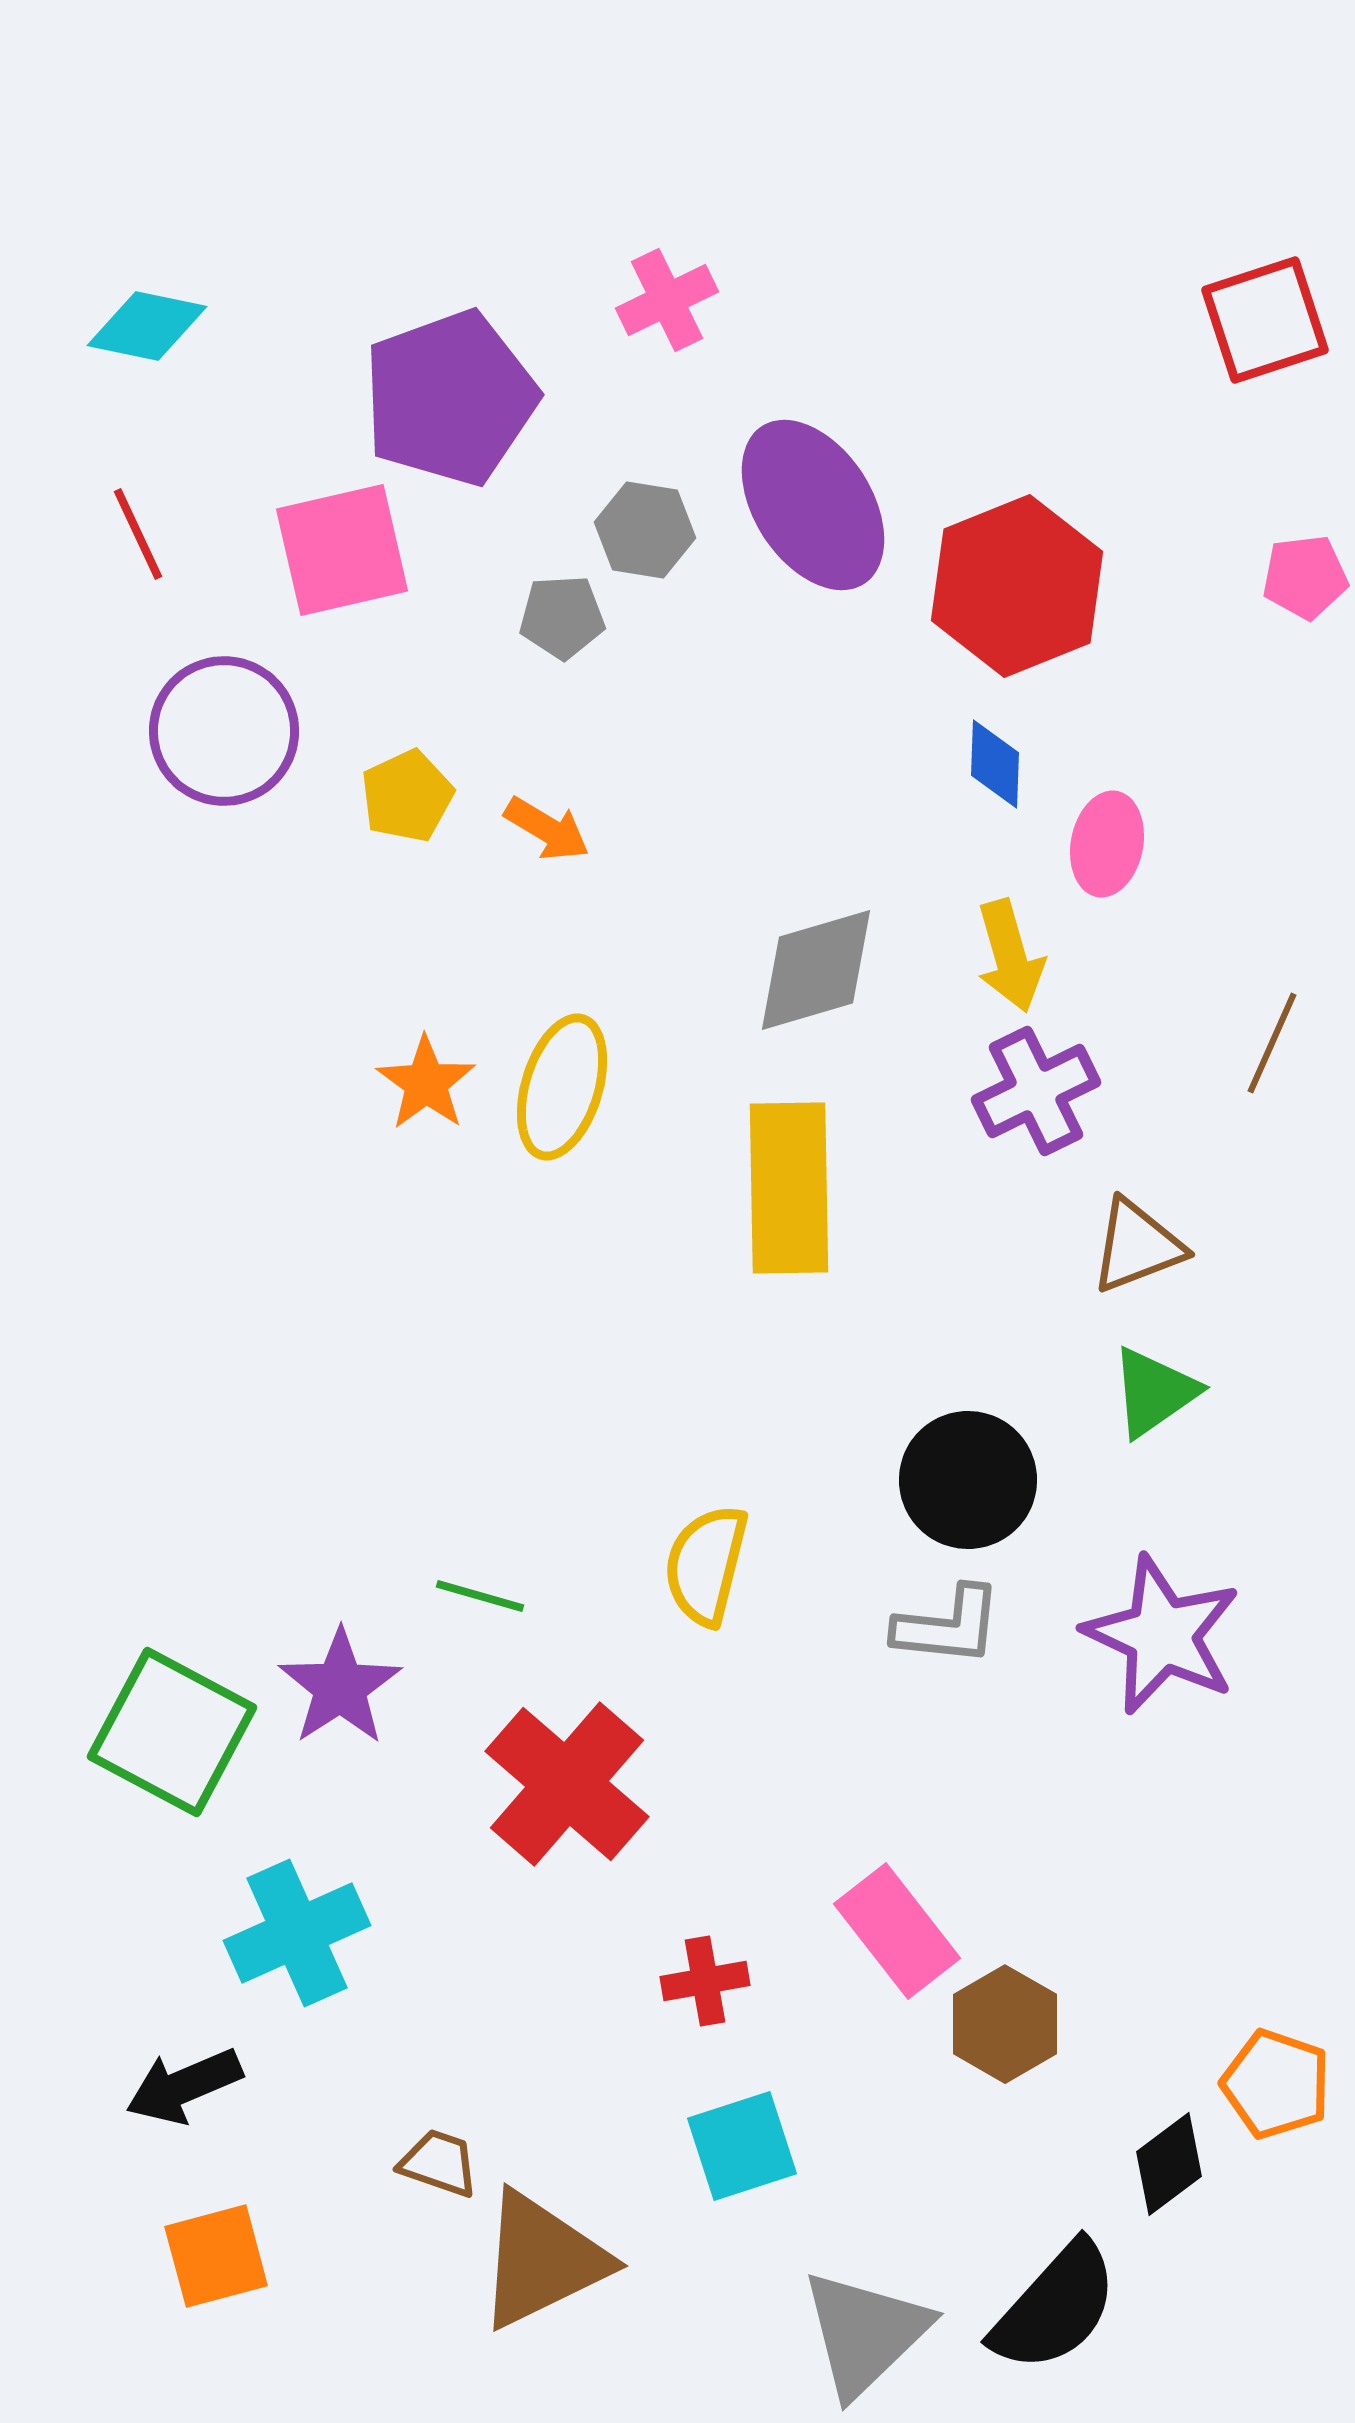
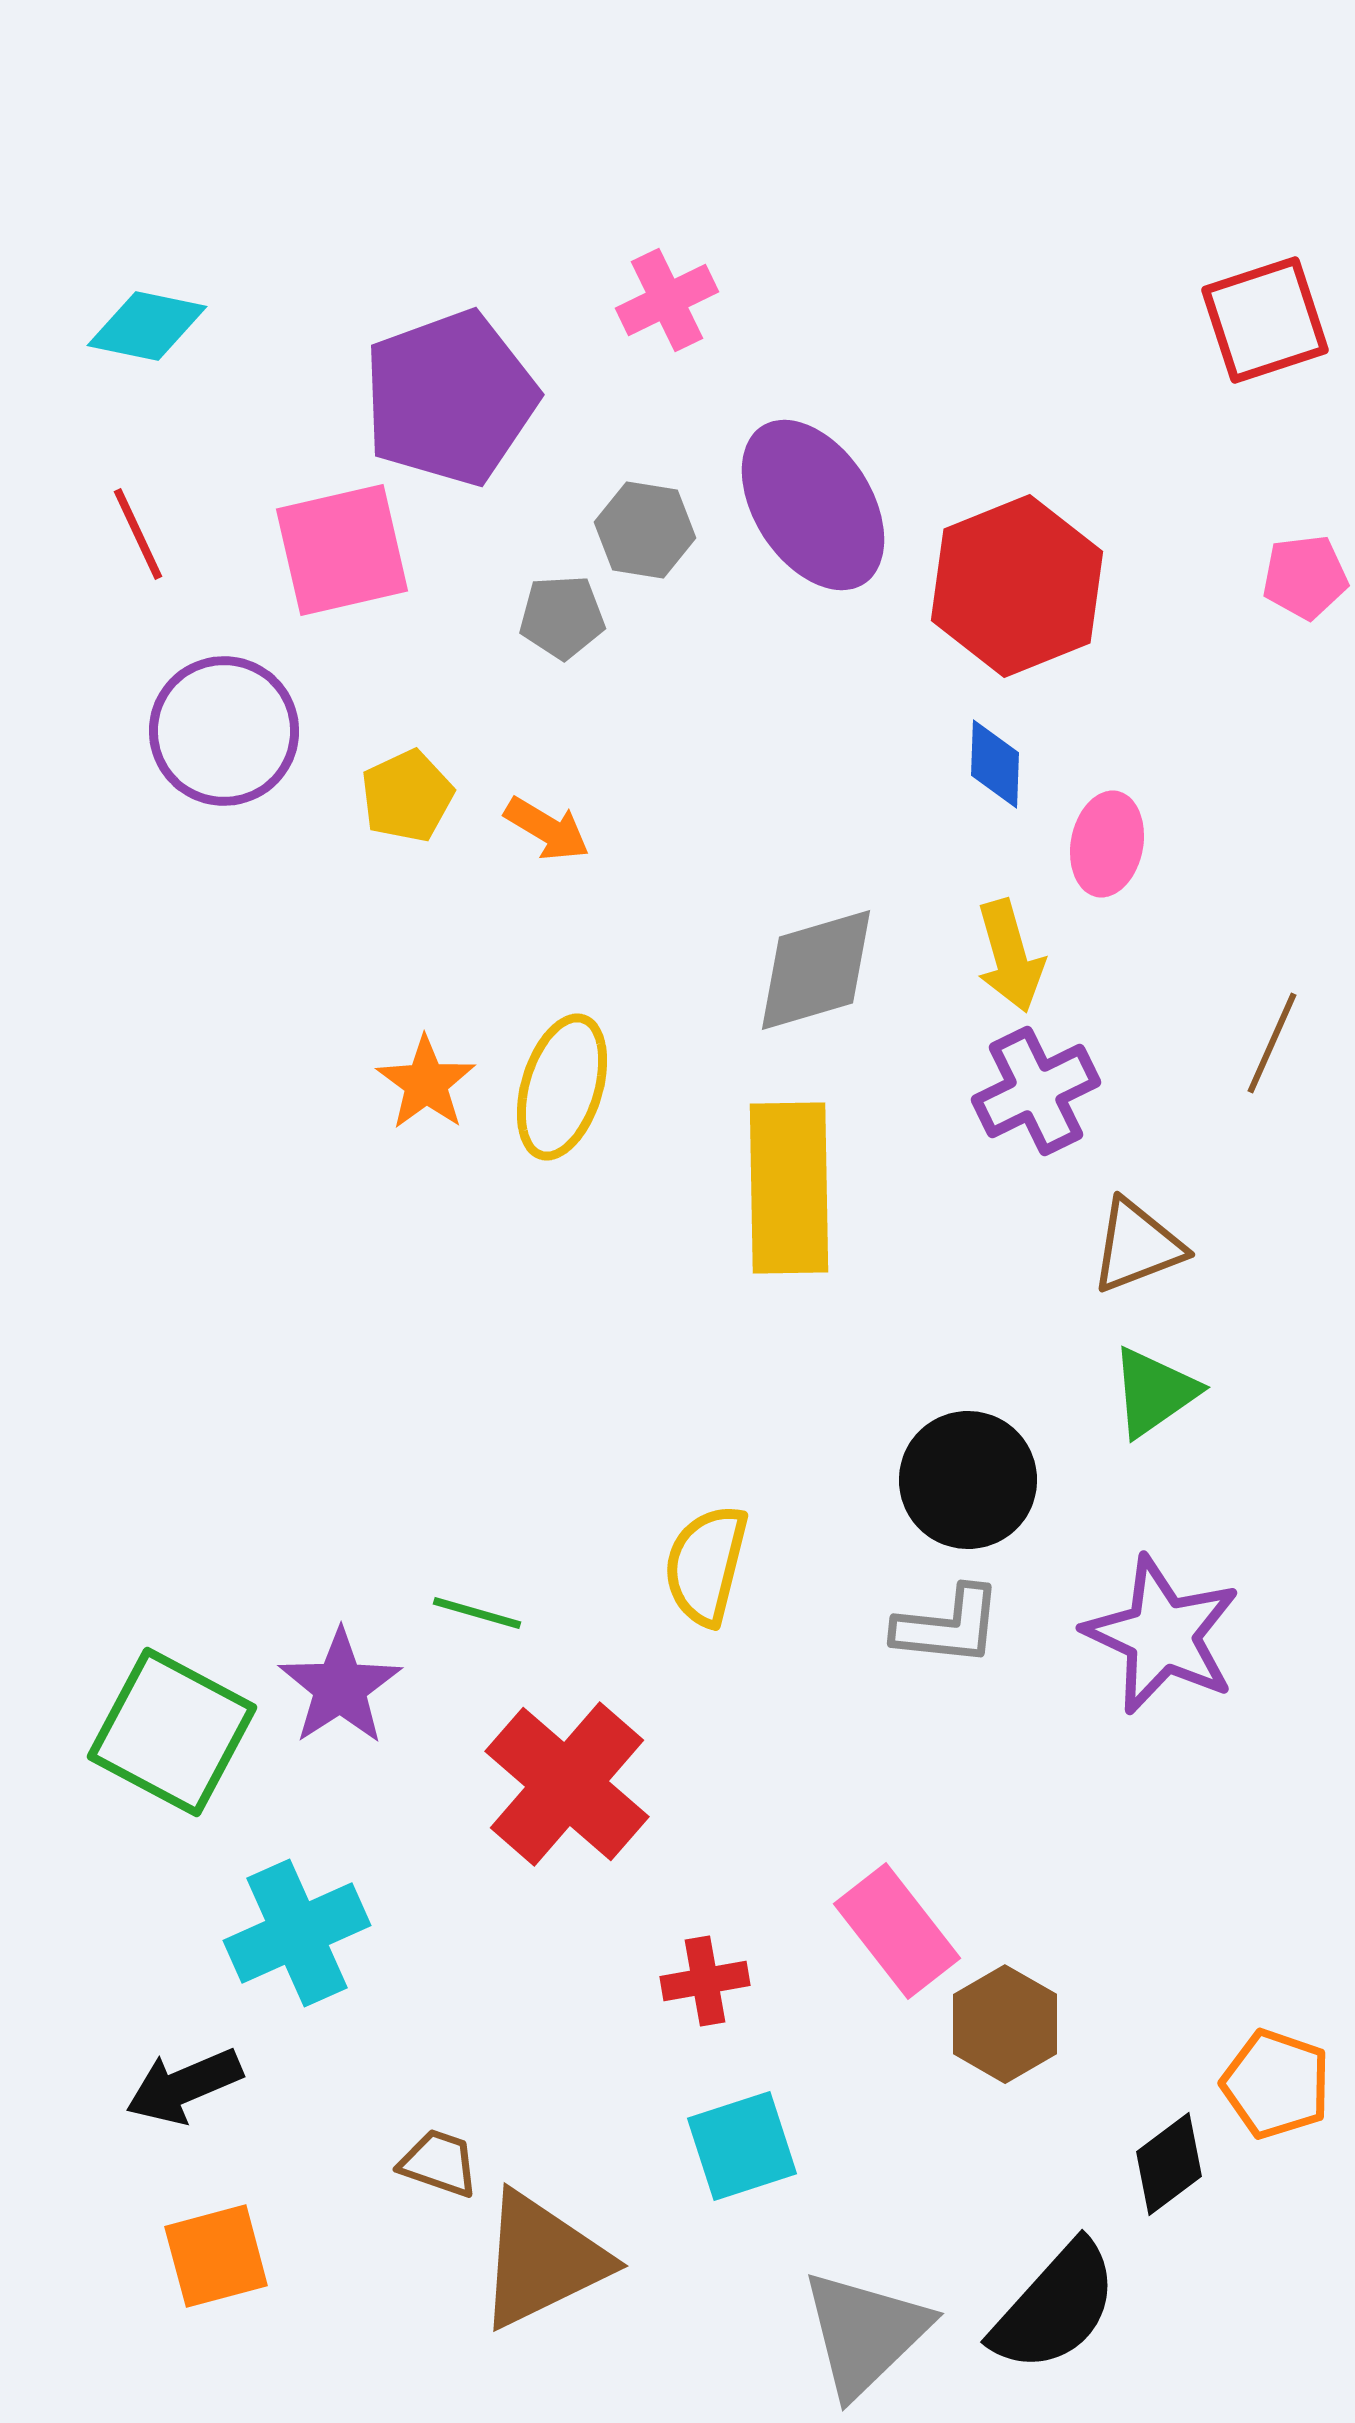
green line at (480, 1596): moved 3 px left, 17 px down
